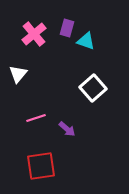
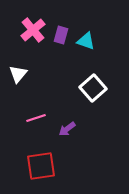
purple rectangle: moved 6 px left, 7 px down
pink cross: moved 1 px left, 4 px up
purple arrow: rotated 102 degrees clockwise
